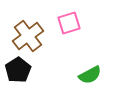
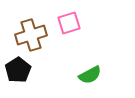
brown cross: moved 3 px right, 1 px up; rotated 20 degrees clockwise
